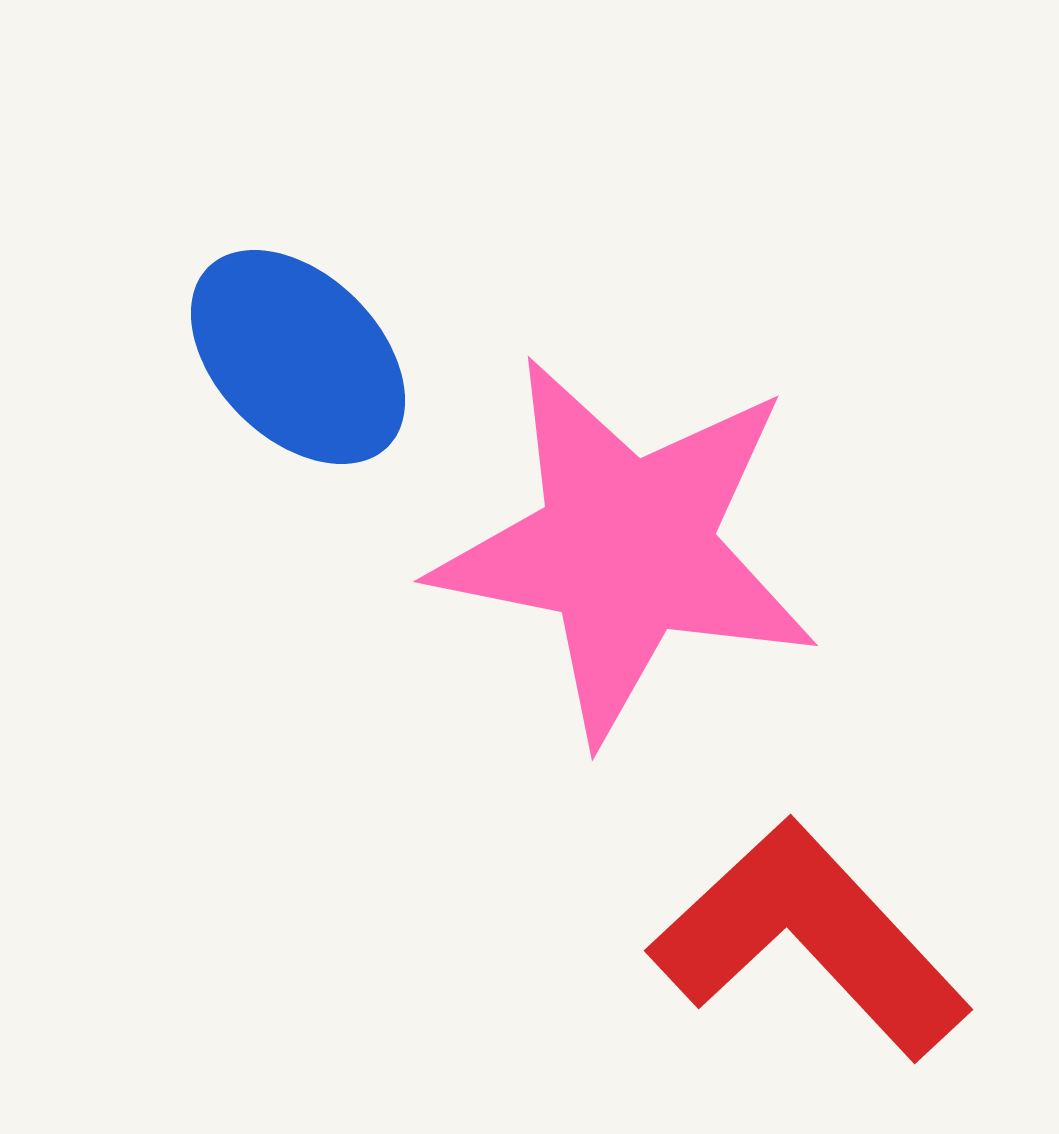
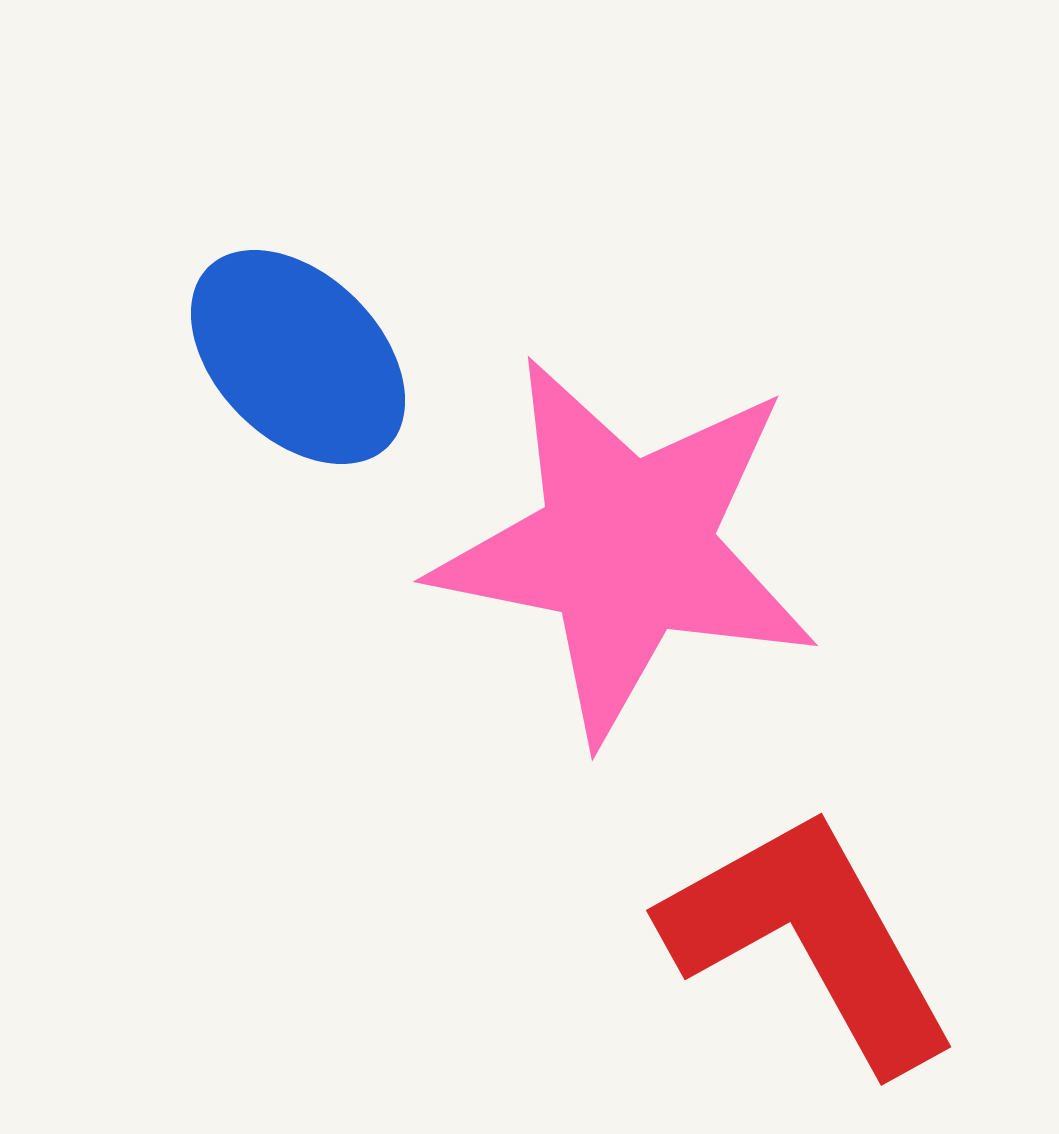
red L-shape: rotated 14 degrees clockwise
